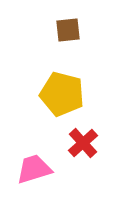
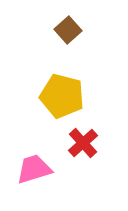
brown square: rotated 36 degrees counterclockwise
yellow pentagon: moved 2 px down
